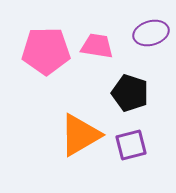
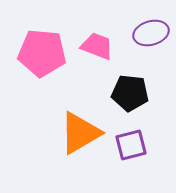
pink trapezoid: rotated 12 degrees clockwise
pink pentagon: moved 4 px left, 2 px down; rotated 6 degrees clockwise
black pentagon: rotated 12 degrees counterclockwise
orange triangle: moved 2 px up
